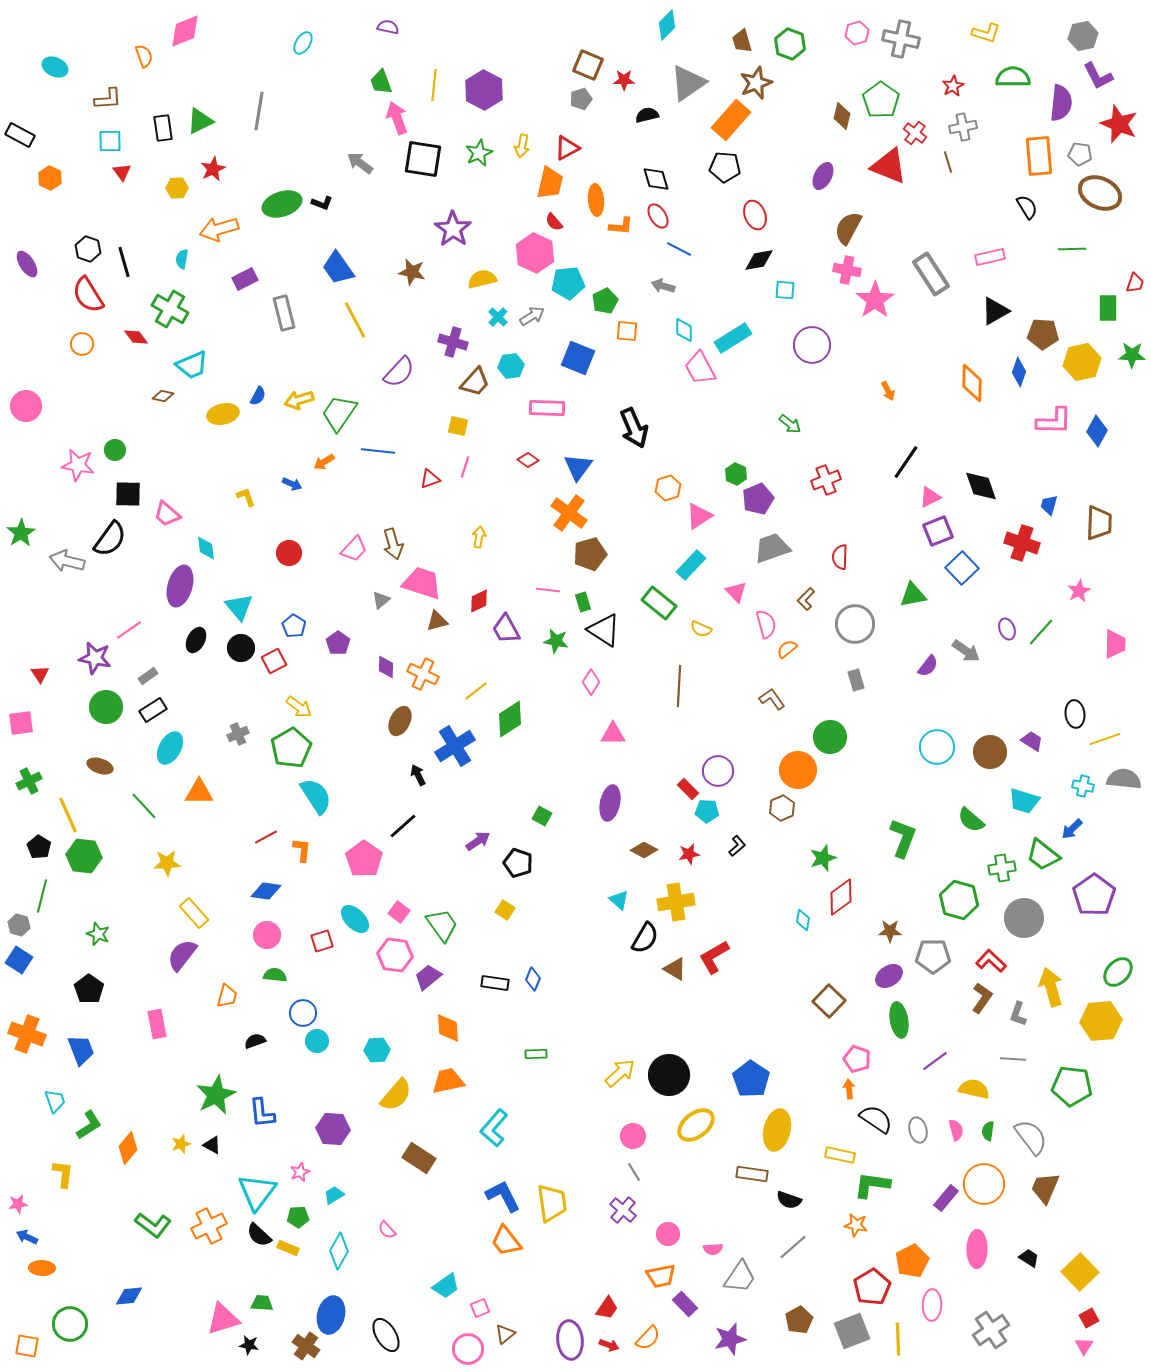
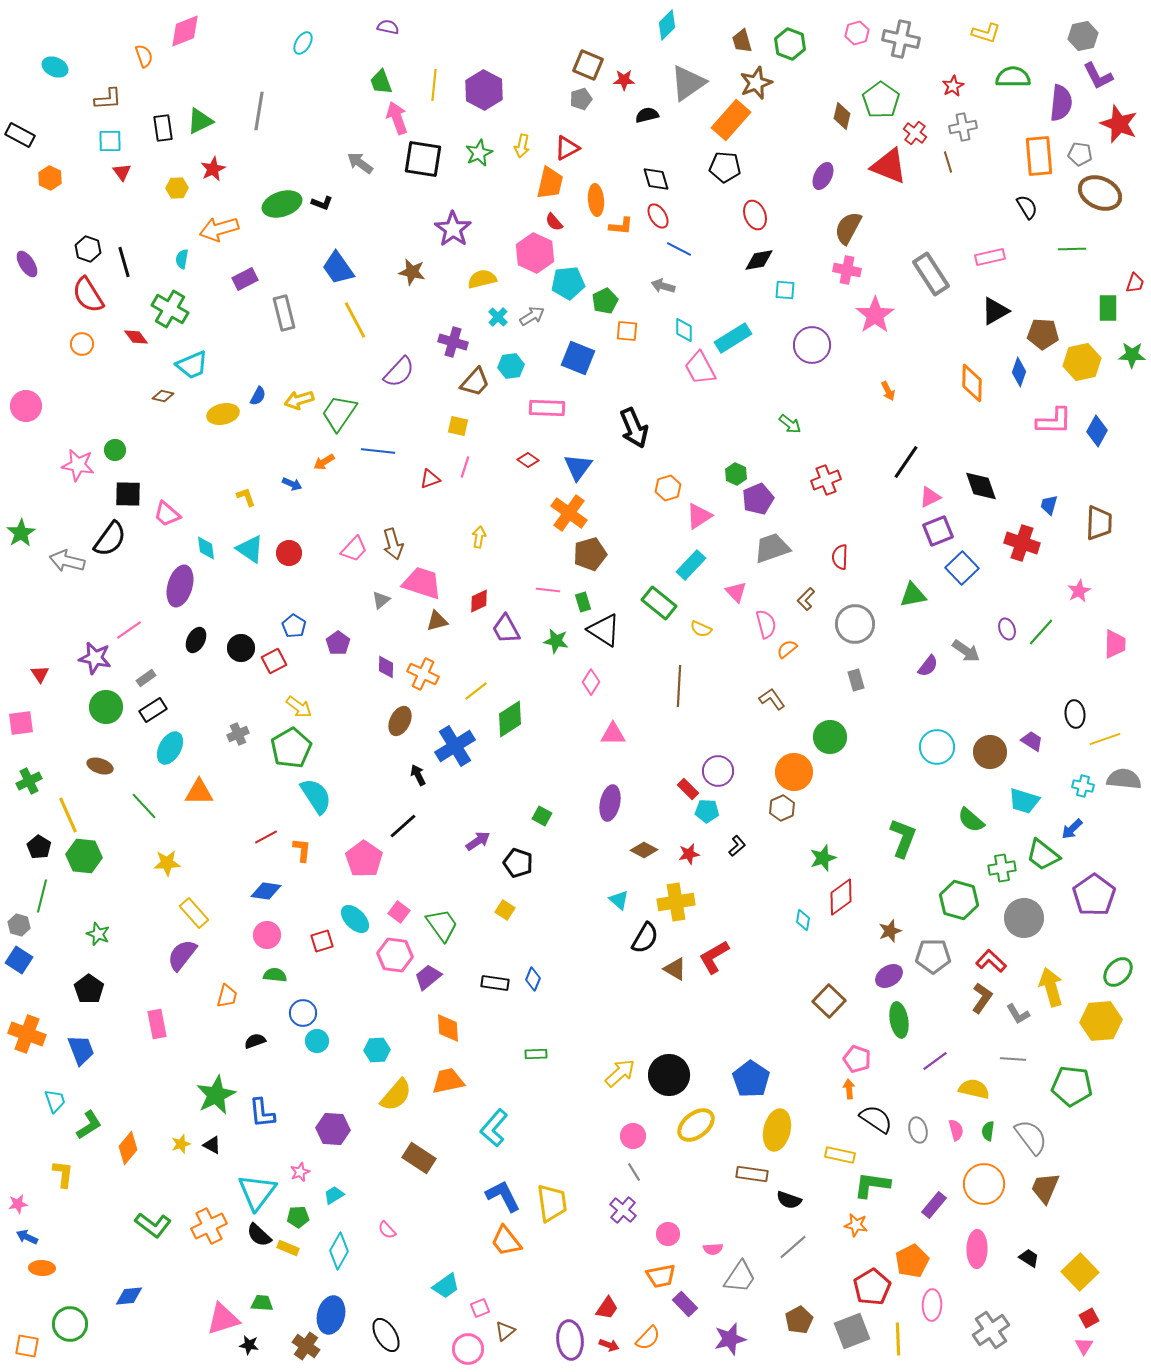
pink star at (875, 300): moved 15 px down
cyan triangle at (239, 607): moved 11 px right, 58 px up; rotated 16 degrees counterclockwise
gray rectangle at (148, 676): moved 2 px left, 2 px down
orange circle at (798, 770): moved 4 px left, 2 px down
brown star at (890, 931): rotated 20 degrees counterclockwise
gray L-shape at (1018, 1014): rotated 50 degrees counterclockwise
purple rectangle at (946, 1198): moved 12 px left, 7 px down
brown triangle at (505, 1334): moved 3 px up
